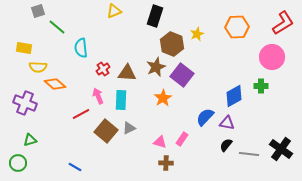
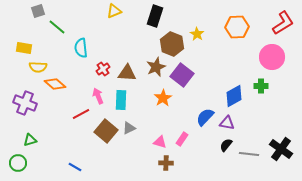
yellow star: rotated 16 degrees counterclockwise
